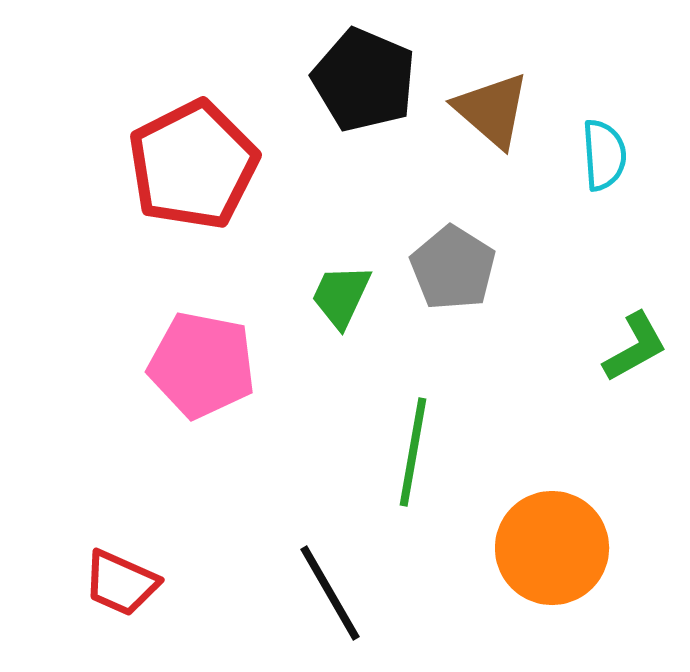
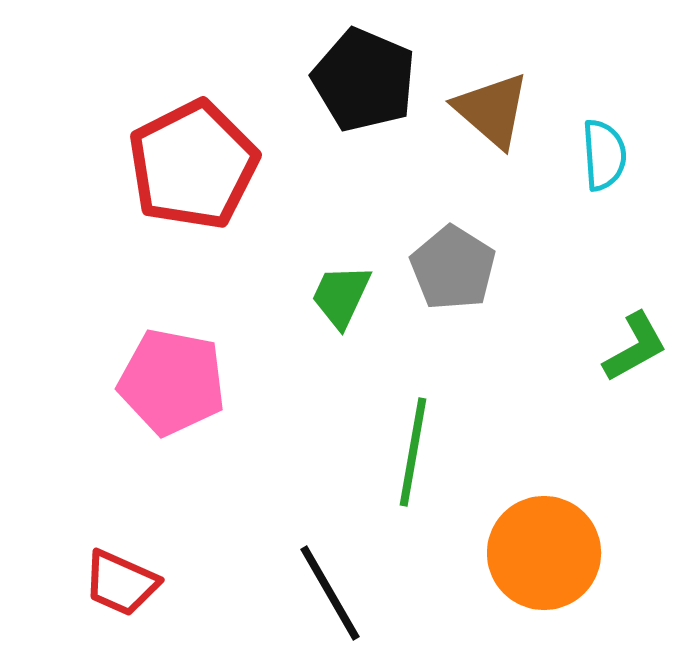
pink pentagon: moved 30 px left, 17 px down
orange circle: moved 8 px left, 5 px down
